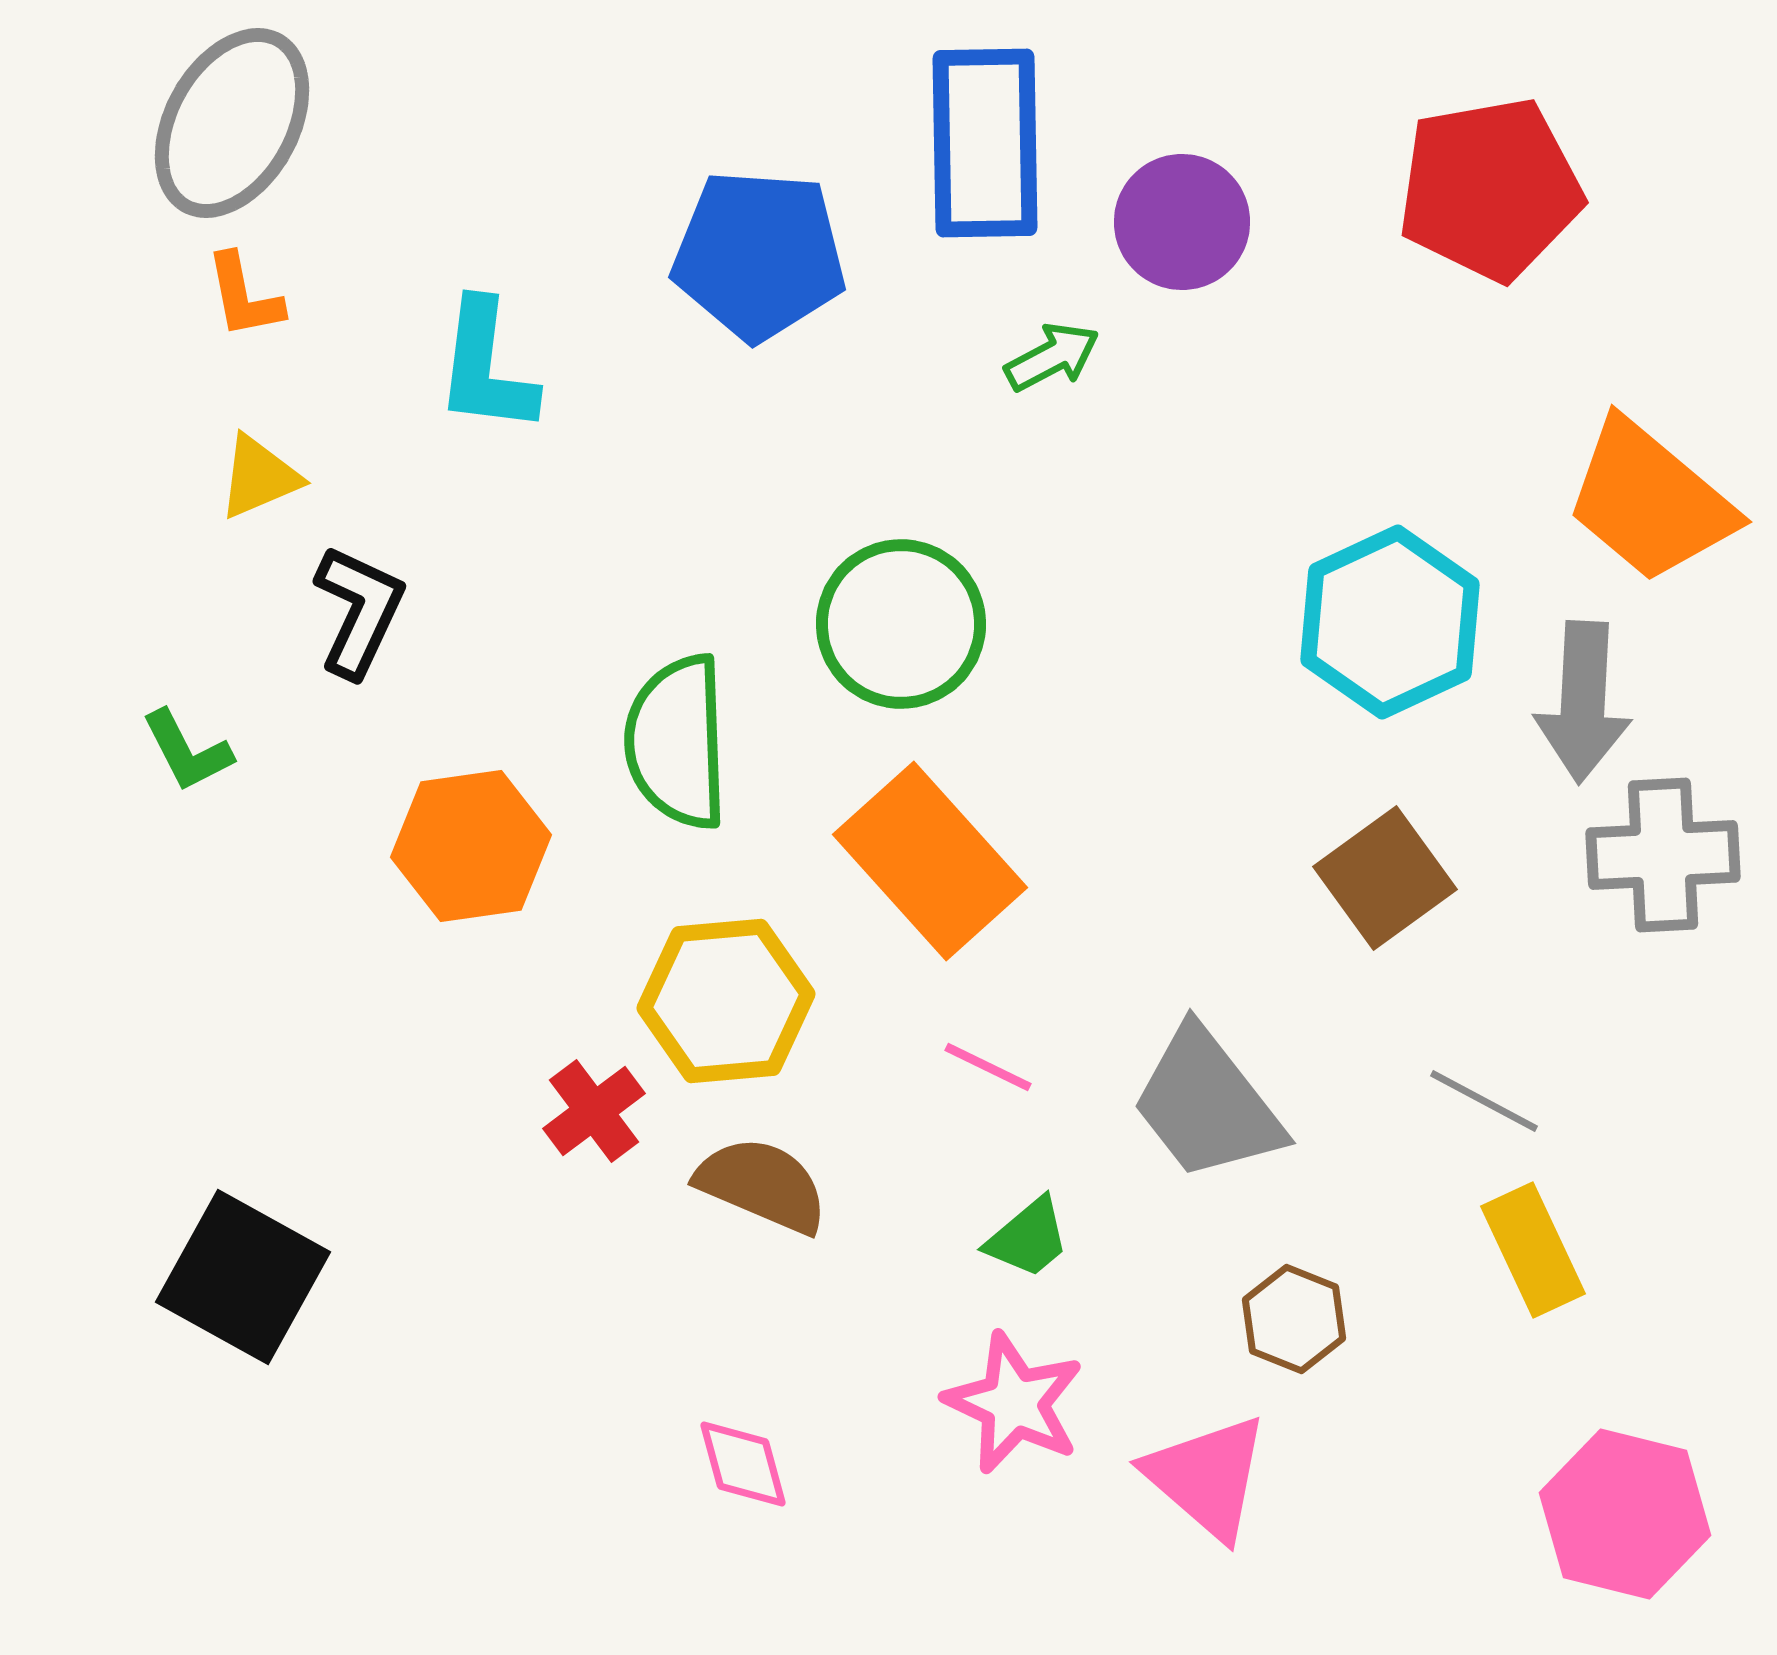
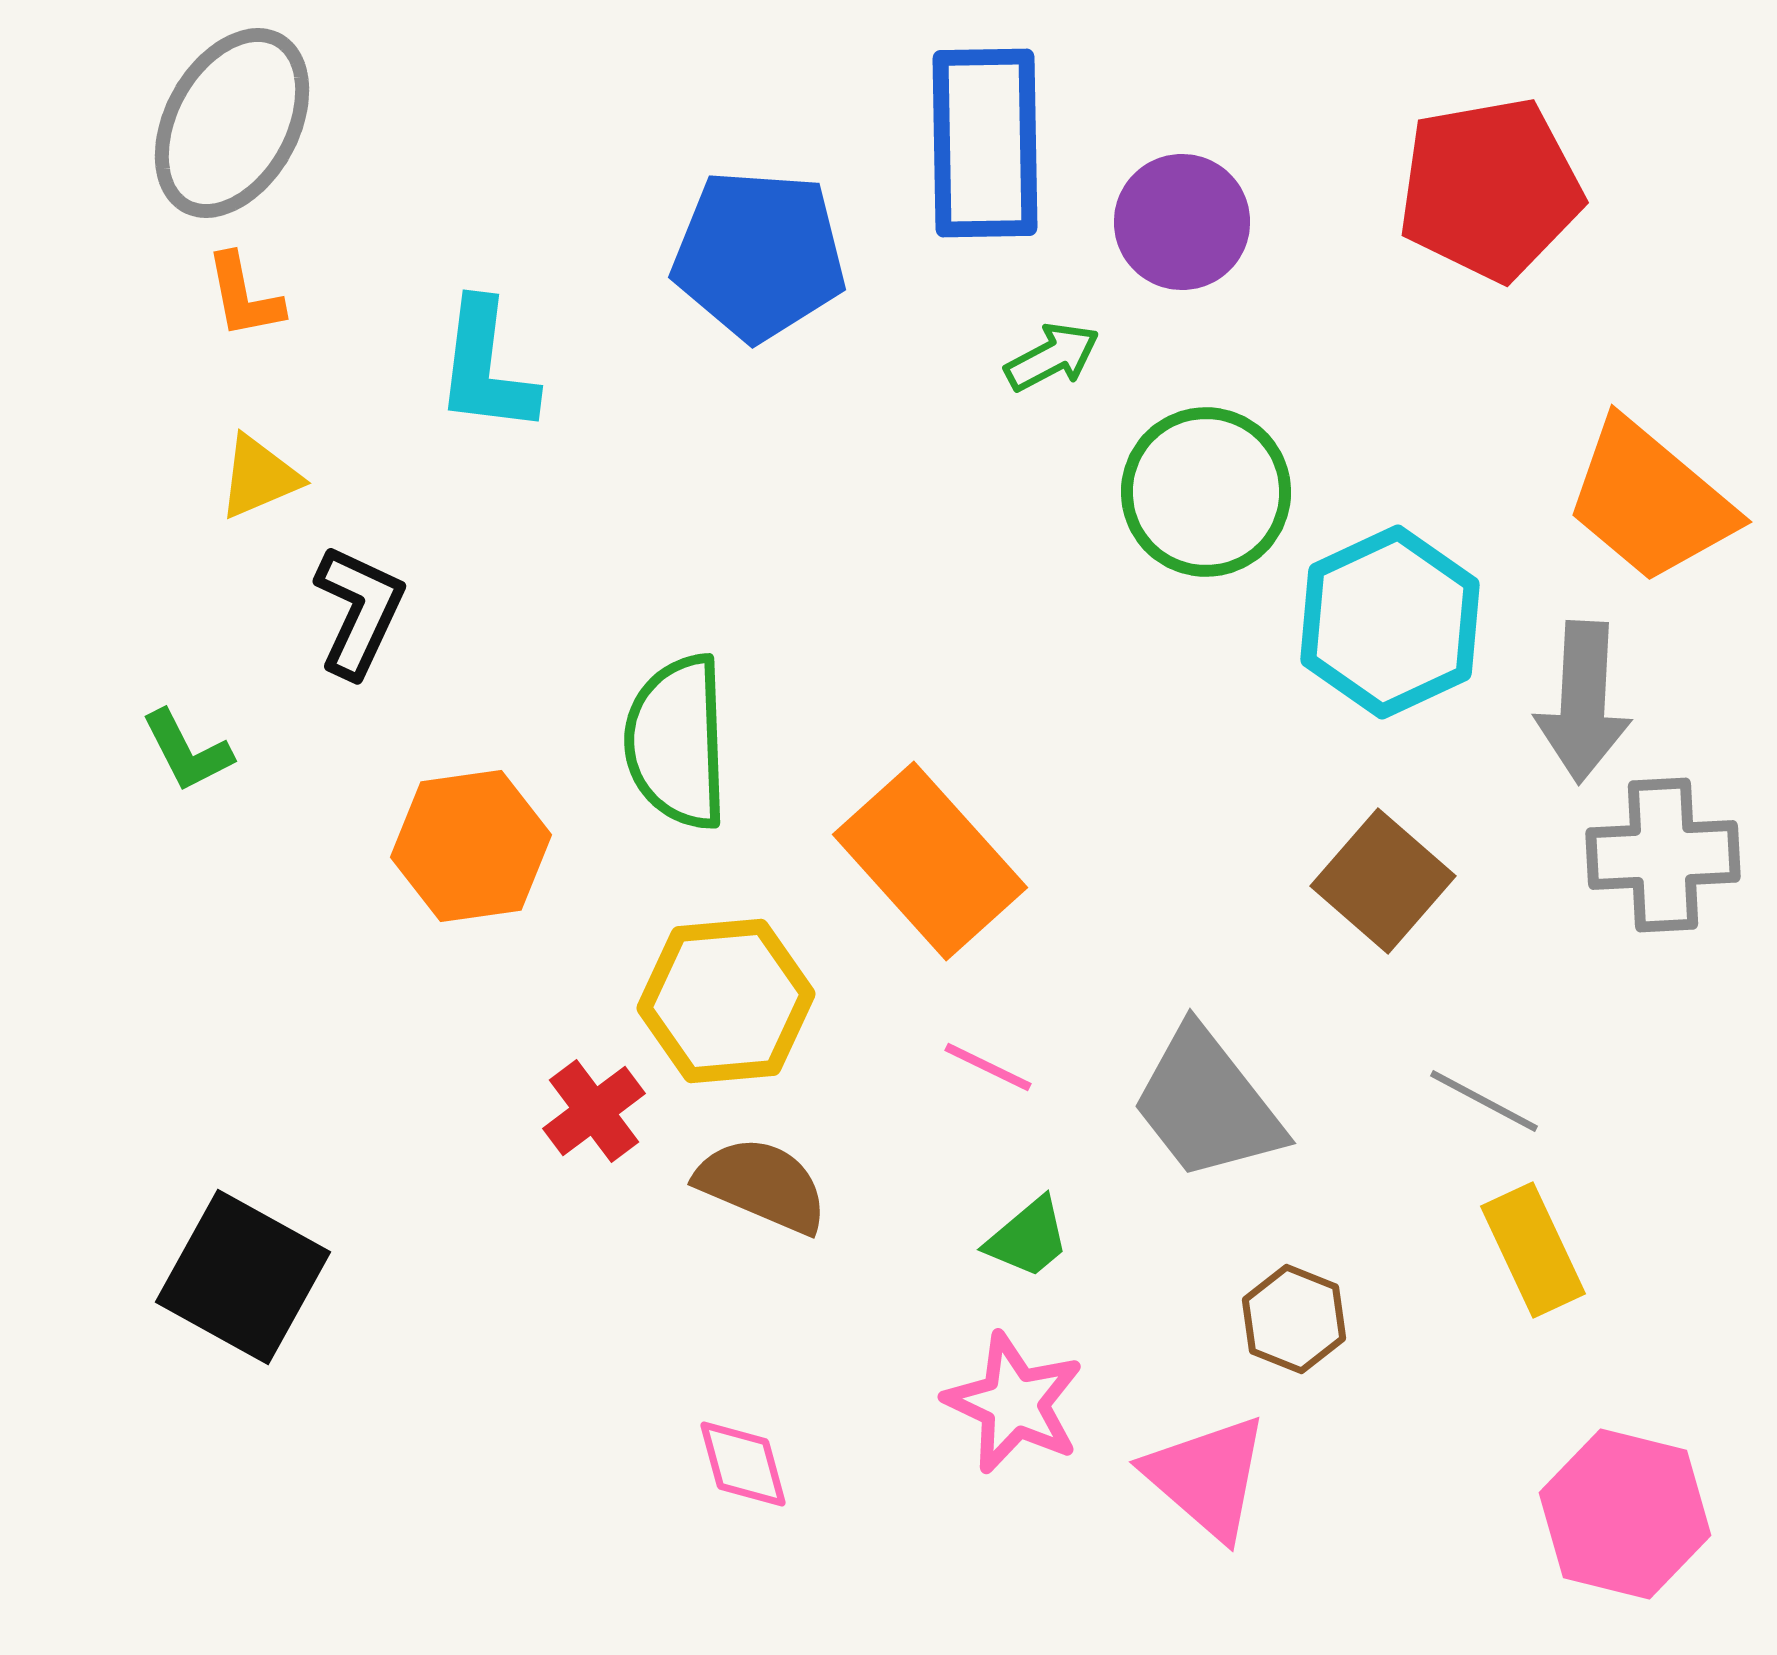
green circle: moved 305 px right, 132 px up
brown square: moved 2 px left, 3 px down; rotated 13 degrees counterclockwise
